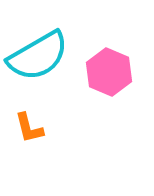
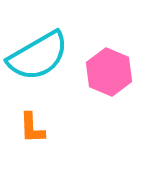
orange L-shape: moved 3 px right; rotated 12 degrees clockwise
